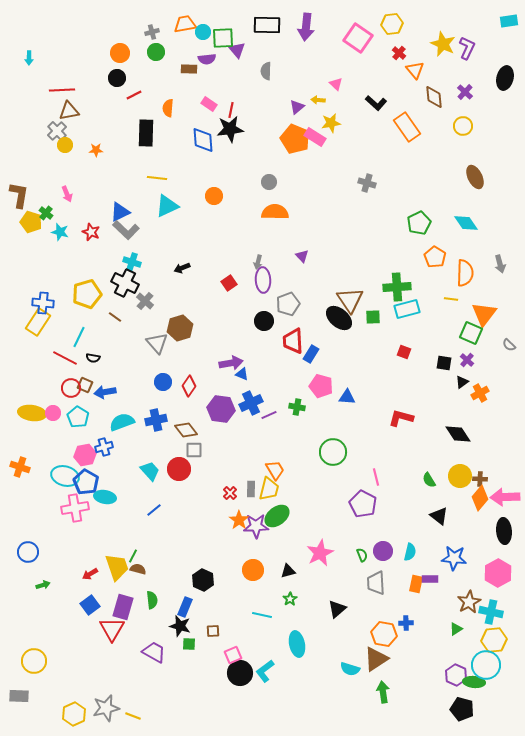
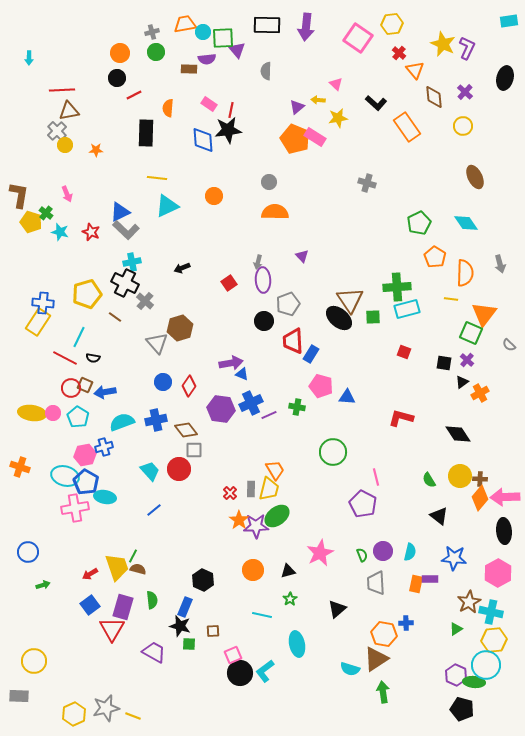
yellow star at (331, 123): moved 7 px right, 5 px up
black star at (230, 129): moved 2 px left, 1 px down
cyan cross at (132, 262): rotated 30 degrees counterclockwise
